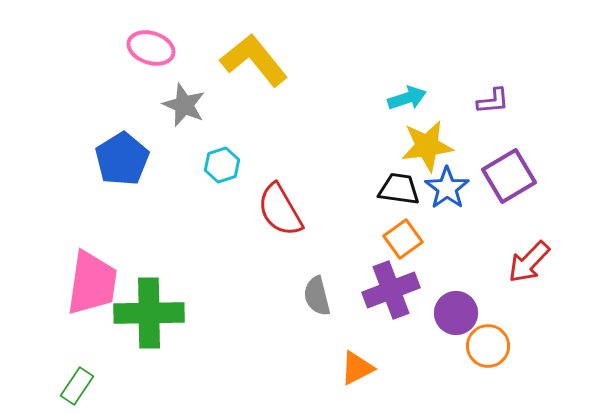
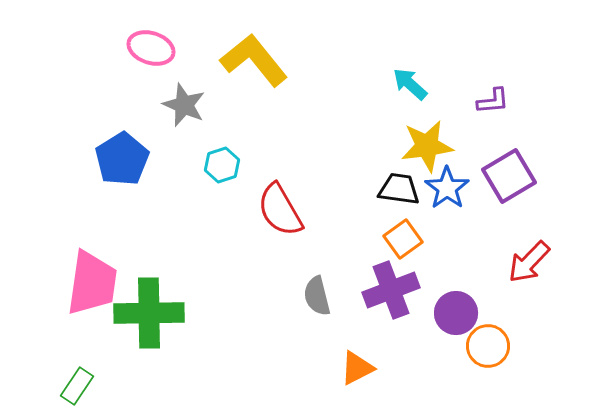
cyan arrow: moved 3 px right, 14 px up; rotated 120 degrees counterclockwise
